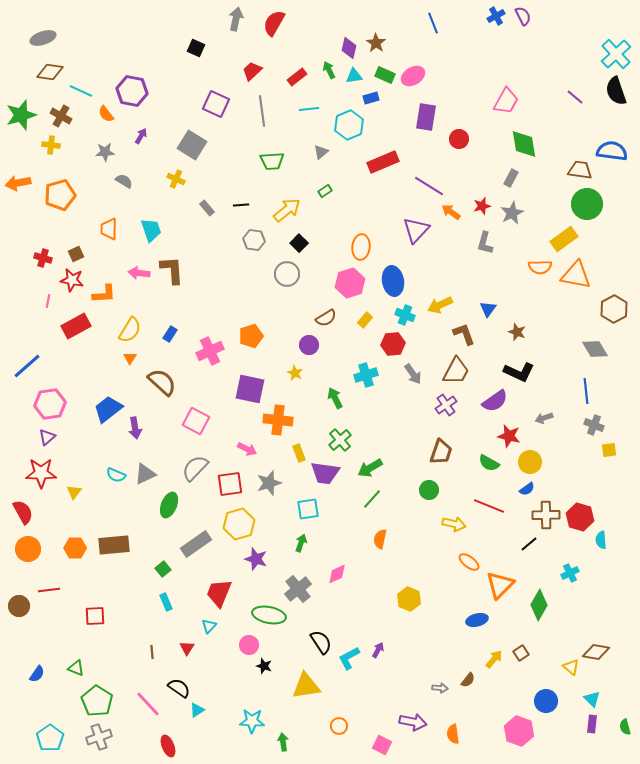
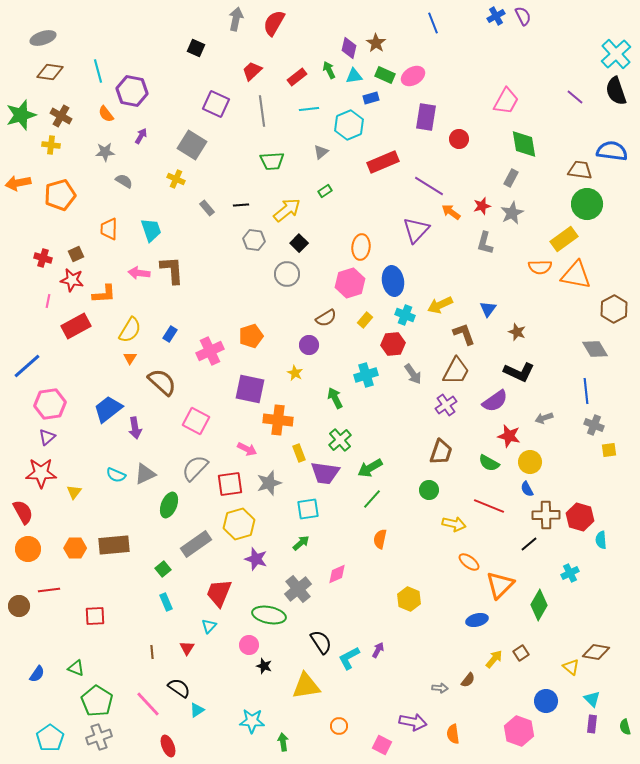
cyan line at (81, 91): moved 17 px right, 20 px up; rotated 50 degrees clockwise
blue semicircle at (527, 489): rotated 98 degrees clockwise
green arrow at (301, 543): rotated 30 degrees clockwise
